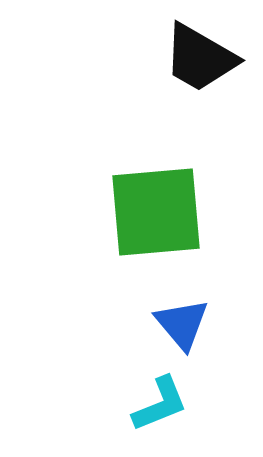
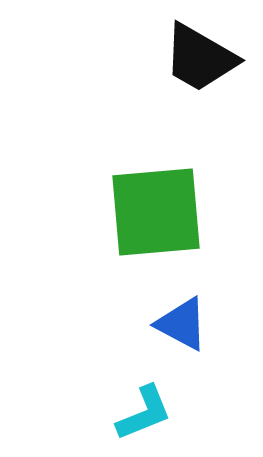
blue triangle: rotated 22 degrees counterclockwise
cyan L-shape: moved 16 px left, 9 px down
